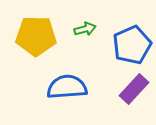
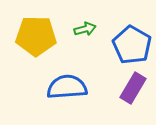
blue pentagon: rotated 18 degrees counterclockwise
purple rectangle: moved 1 px left, 1 px up; rotated 12 degrees counterclockwise
